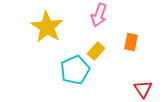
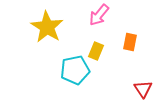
pink arrow: rotated 20 degrees clockwise
orange rectangle: moved 1 px left
yellow rectangle: rotated 18 degrees counterclockwise
cyan pentagon: rotated 12 degrees clockwise
